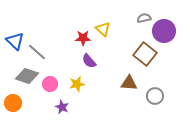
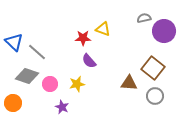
yellow triangle: rotated 21 degrees counterclockwise
blue triangle: moved 1 px left, 1 px down
brown square: moved 8 px right, 14 px down
